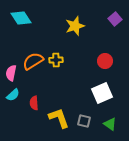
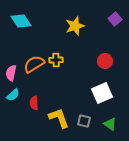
cyan diamond: moved 3 px down
orange semicircle: moved 1 px right, 3 px down
